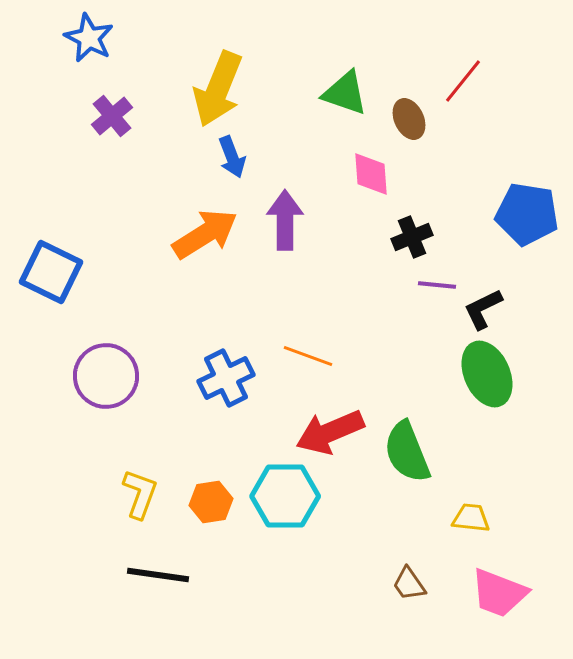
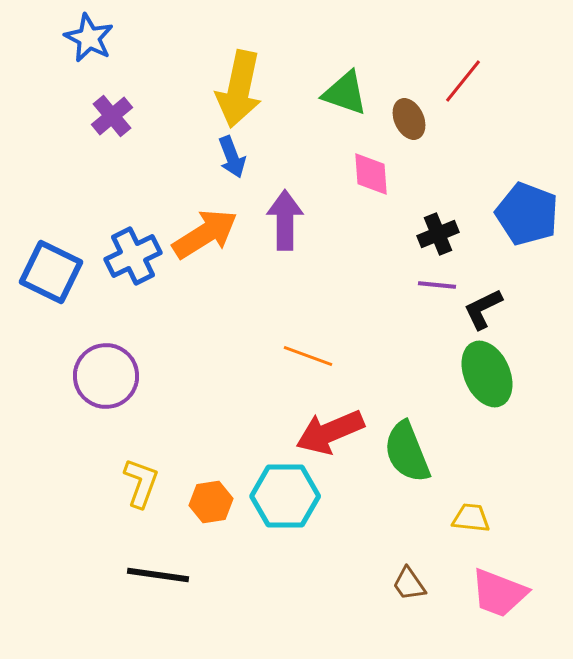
yellow arrow: moved 21 px right; rotated 10 degrees counterclockwise
blue pentagon: rotated 12 degrees clockwise
black cross: moved 26 px right, 3 px up
blue cross: moved 93 px left, 122 px up
yellow L-shape: moved 1 px right, 11 px up
